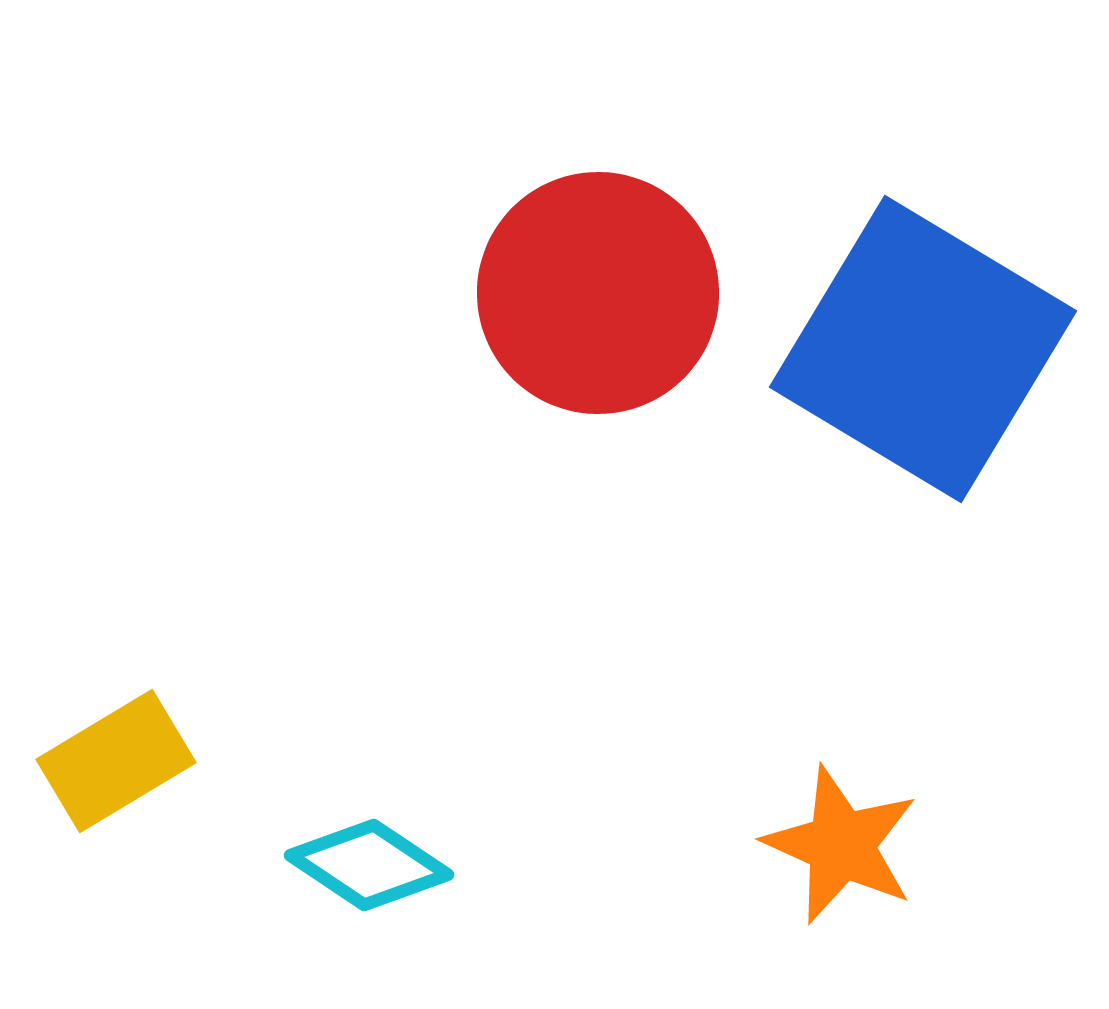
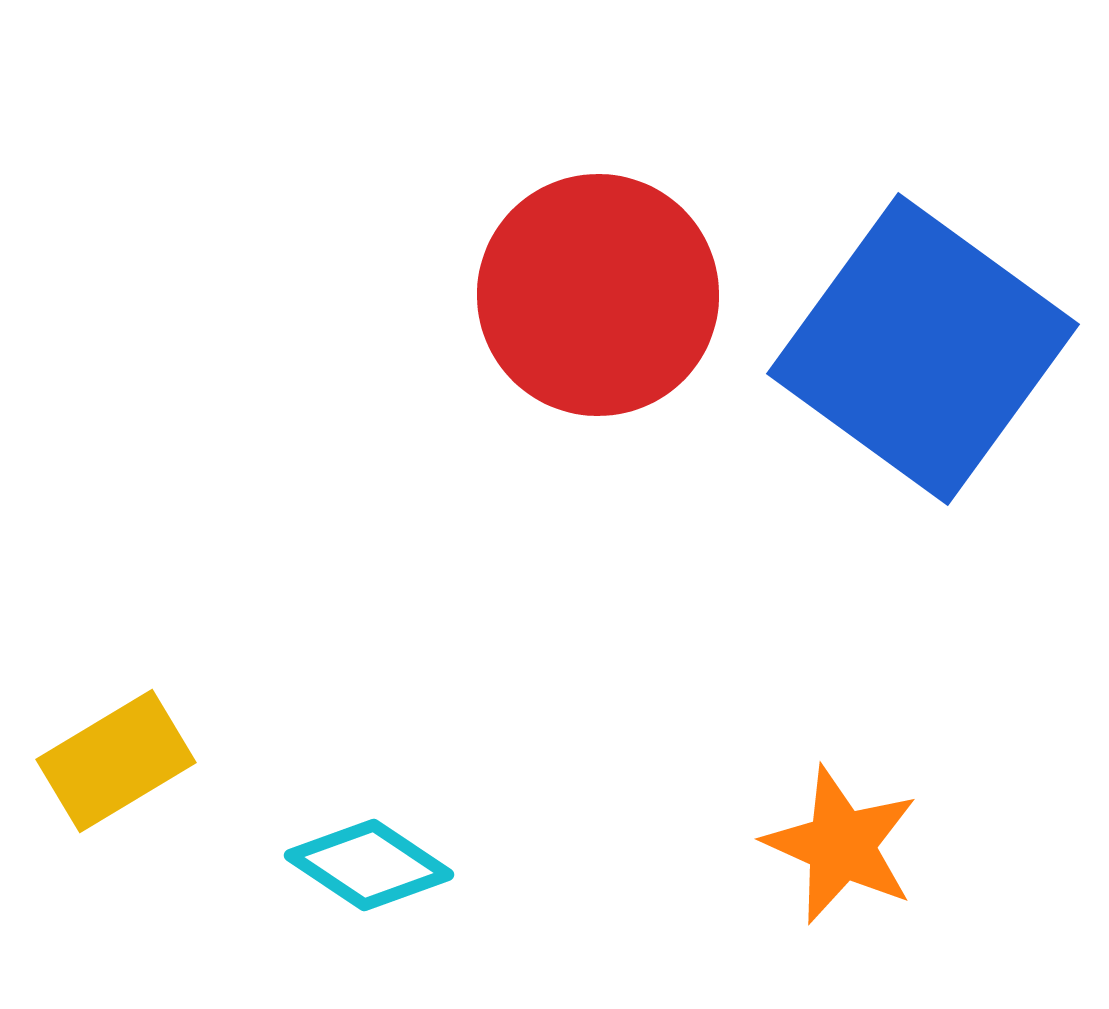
red circle: moved 2 px down
blue square: rotated 5 degrees clockwise
